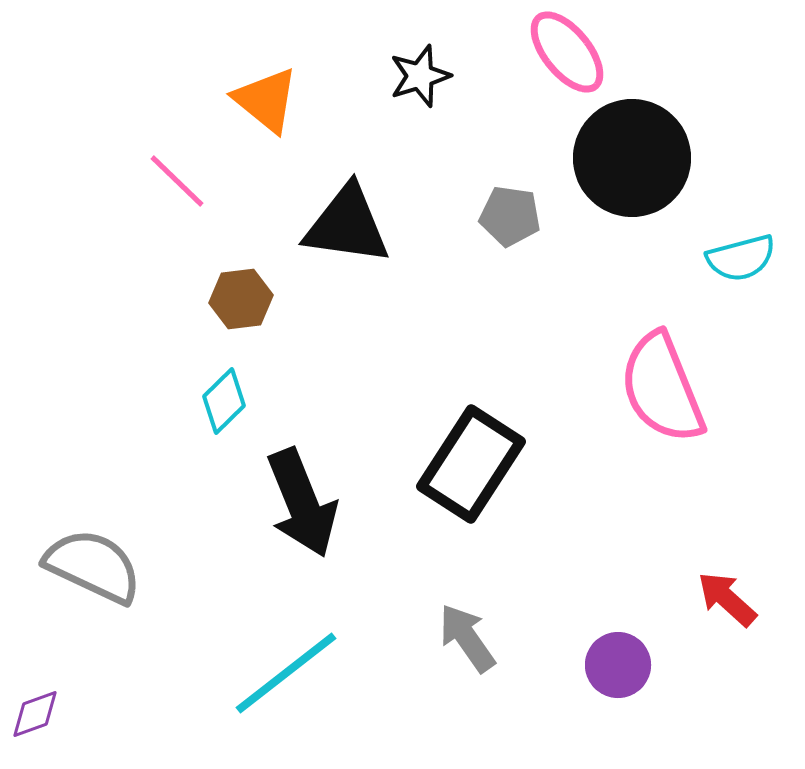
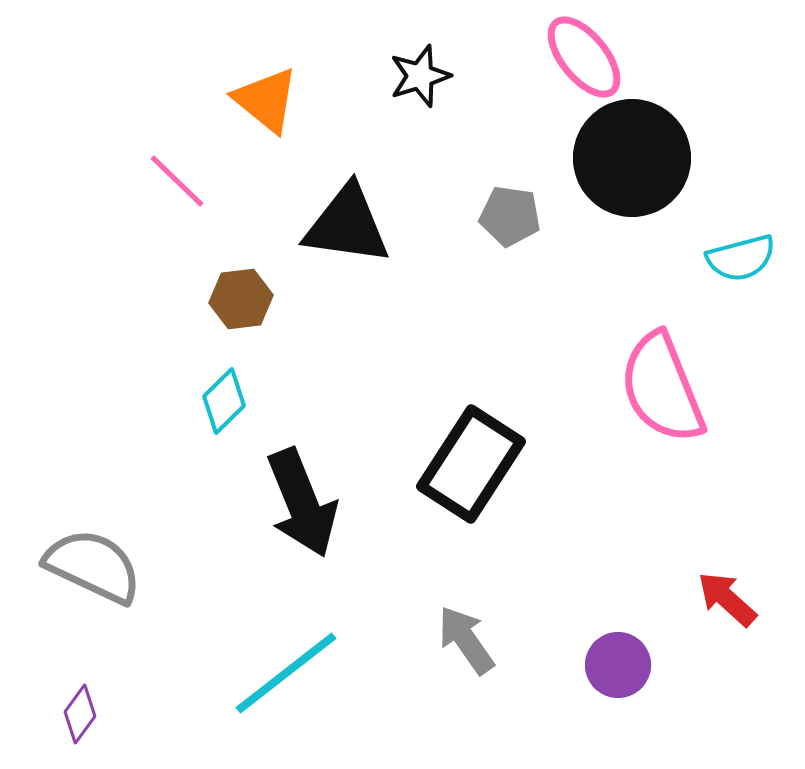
pink ellipse: moved 17 px right, 5 px down
gray arrow: moved 1 px left, 2 px down
purple diamond: moved 45 px right; rotated 34 degrees counterclockwise
